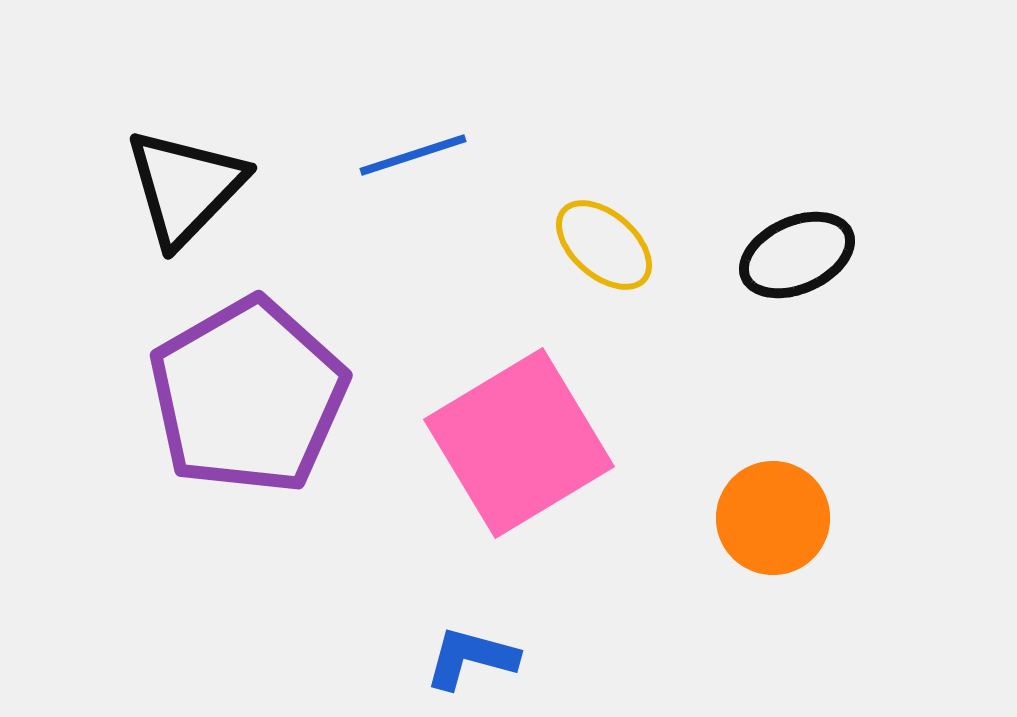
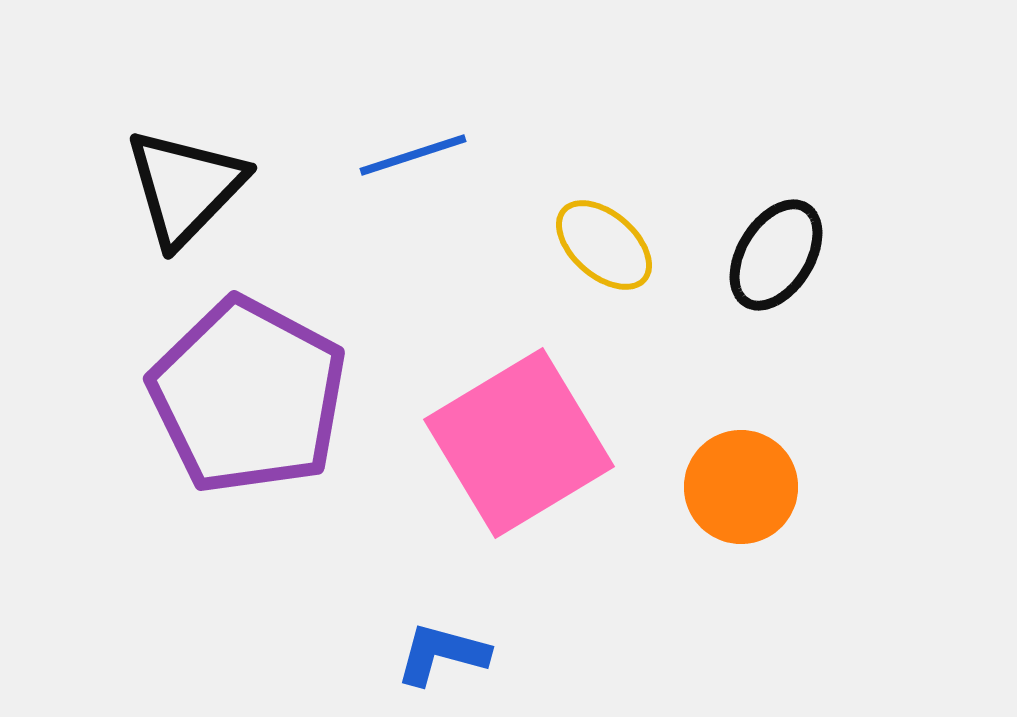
black ellipse: moved 21 px left; rotated 34 degrees counterclockwise
purple pentagon: rotated 14 degrees counterclockwise
orange circle: moved 32 px left, 31 px up
blue L-shape: moved 29 px left, 4 px up
